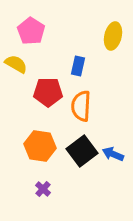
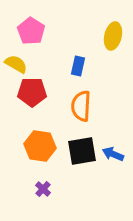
red pentagon: moved 16 px left
black square: rotated 28 degrees clockwise
